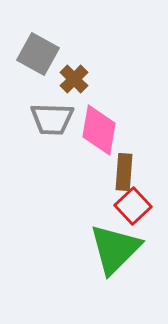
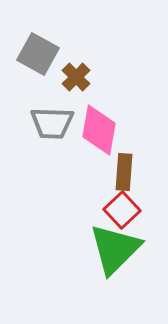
brown cross: moved 2 px right, 2 px up
gray trapezoid: moved 4 px down
red square: moved 11 px left, 4 px down
